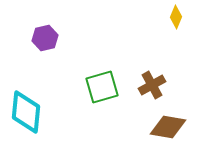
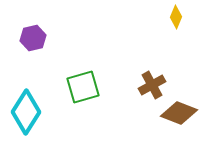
purple hexagon: moved 12 px left
green square: moved 19 px left
cyan diamond: rotated 27 degrees clockwise
brown diamond: moved 11 px right, 14 px up; rotated 12 degrees clockwise
